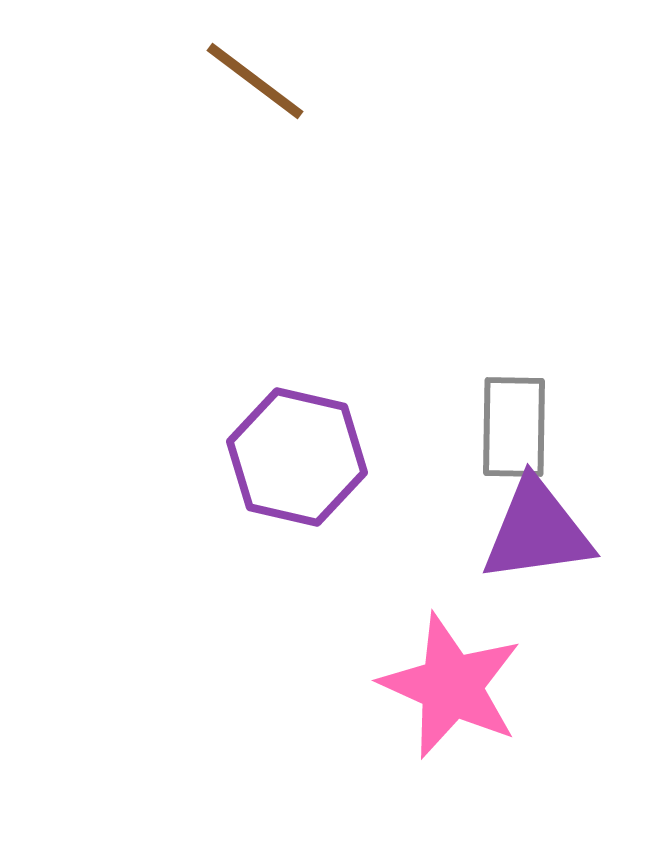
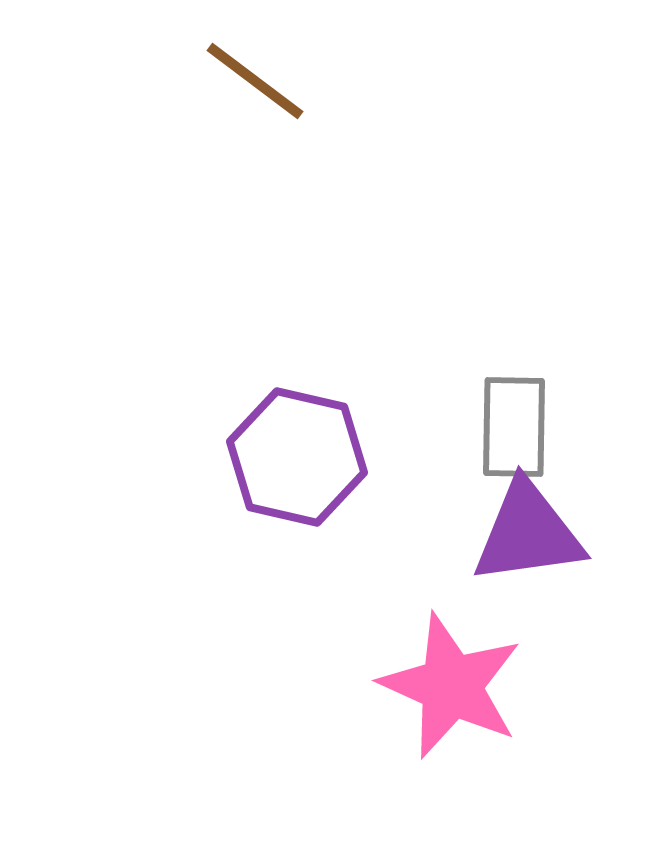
purple triangle: moved 9 px left, 2 px down
